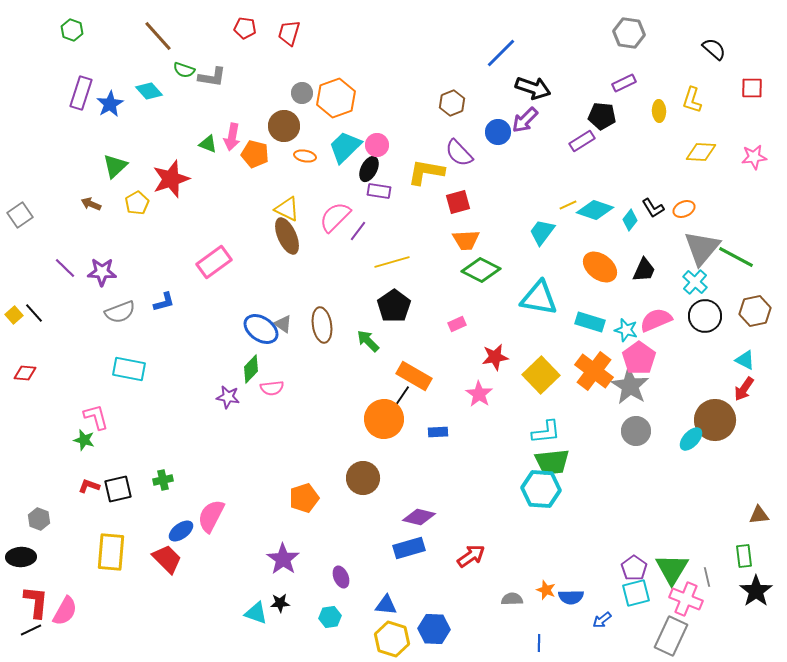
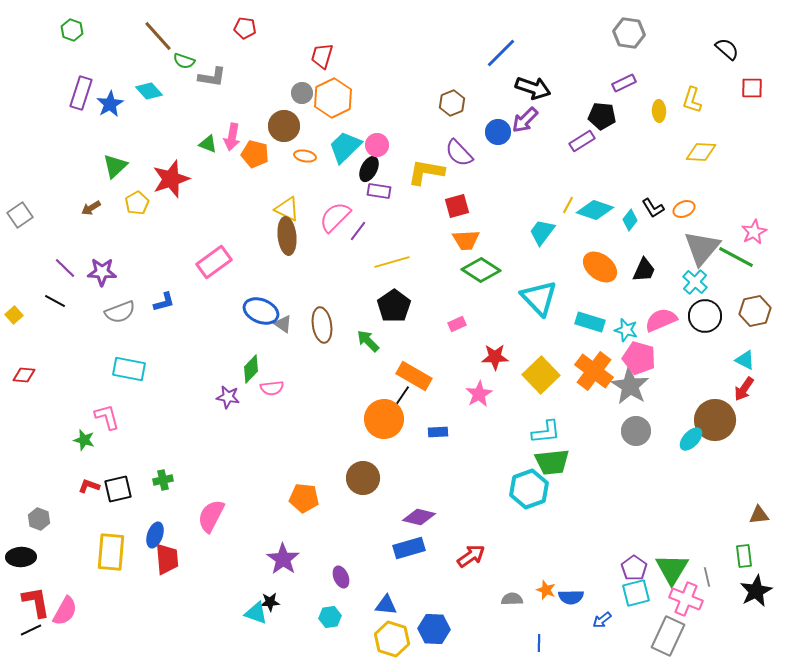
red trapezoid at (289, 33): moved 33 px right, 23 px down
black semicircle at (714, 49): moved 13 px right
green semicircle at (184, 70): moved 9 px up
orange hexagon at (336, 98): moved 3 px left; rotated 6 degrees counterclockwise
pink star at (754, 157): moved 75 px down; rotated 20 degrees counterclockwise
red square at (458, 202): moved 1 px left, 4 px down
brown arrow at (91, 204): moved 4 px down; rotated 54 degrees counterclockwise
yellow line at (568, 205): rotated 36 degrees counterclockwise
brown ellipse at (287, 236): rotated 18 degrees clockwise
green diamond at (481, 270): rotated 6 degrees clockwise
cyan triangle at (539, 298): rotated 36 degrees clockwise
black line at (34, 313): moved 21 px right, 12 px up; rotated 20 degrees counterclockwise
pink semicircle at (656, 320): moved 5 px right
blue ellipse at (261, 329): moved 18 px up; rotated 12 degrees counterclockwise
red star at (495, 357): rotated 8 degrees clockwise
pink pentagon at (639, 358): rotated 20 degrees counterclockwise
red diamond at (25, 373): moved 1 px left, 2 px down
pink star at (479, 394): rotated 8 degrees clockwise
pink L-shape at (96, 417): moved 11 px right
cyan hexagon at (541, 489): moved 12 px left; rotated 24 degrees counterclockwise
orange pentagon at (304, 498): rotated 24 degrees clockwise
blue ellipse at (181, 531): moved 26 px left, 4 px down; rotated 35 degrees counterclockwise
red trapezoid at (167, 559): rotated 40 degrees clockwise
black star at (756, 591): rotated 8 degrees clockwise
red L-shape at (36, 602): rotated 16 degrees counterclockwise
black star at (280, 603): moved 10 px left, 1 px up
gray rectangle at (671, 636): moved 3 px left
